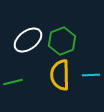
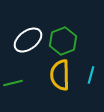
green hexagon: moved 1 px right
cyan line: rotated 72 degrees counterclockwise
green line: moved 1 px down
